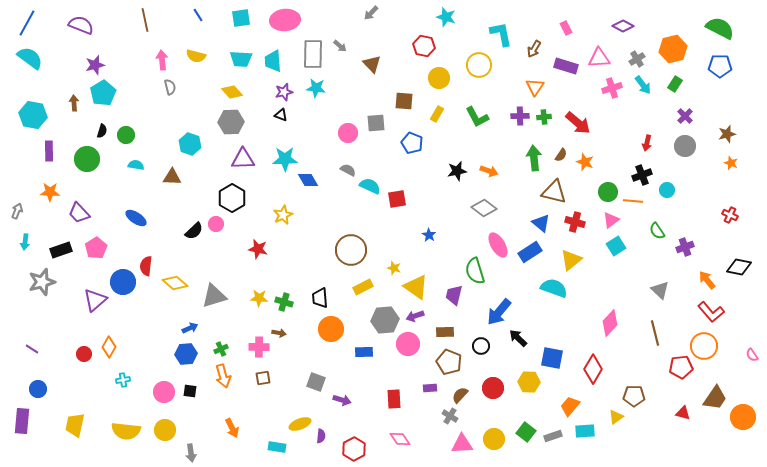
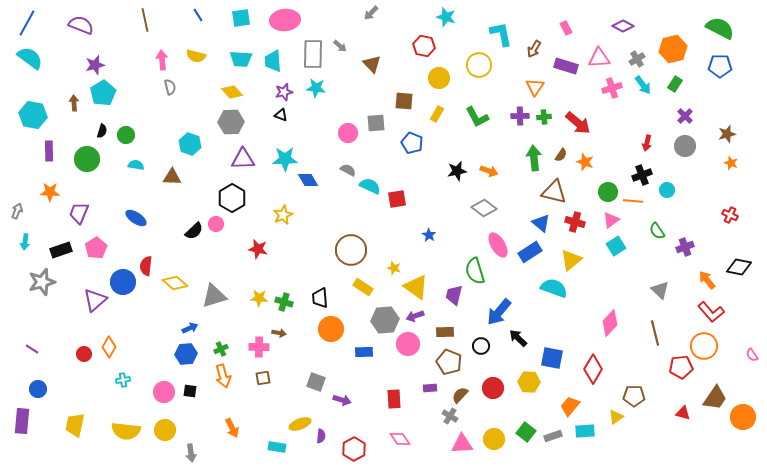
purple trapezoid at (79, 213): rotated 65 degrees clockwise
yellow rectangle at (363, 287): rotated 60 degrees clockwise
